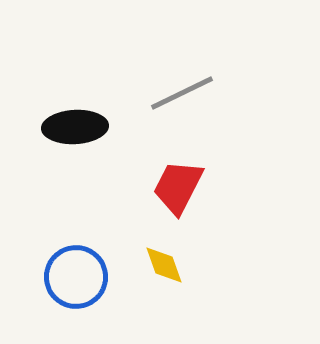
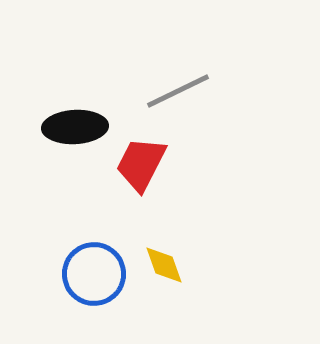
gray line: moved 4 px left, 2 px up
red trapezoid: moved 37 px left, 23 px up
blue circle: moved 18 px right, 3 px up
